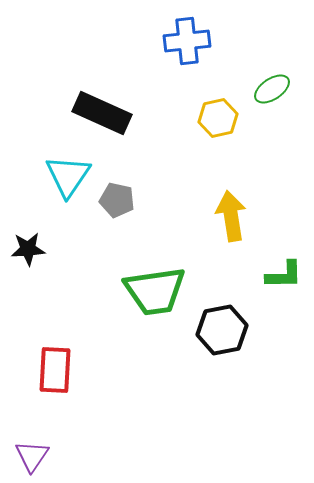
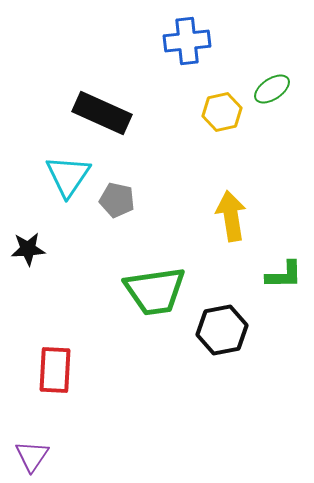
yellow hexagon: moved 4 px right, 6 px up
